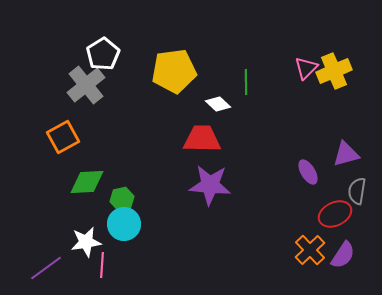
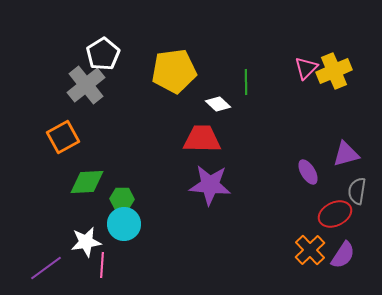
green hexagon: rotated 15 degrees clockwise
